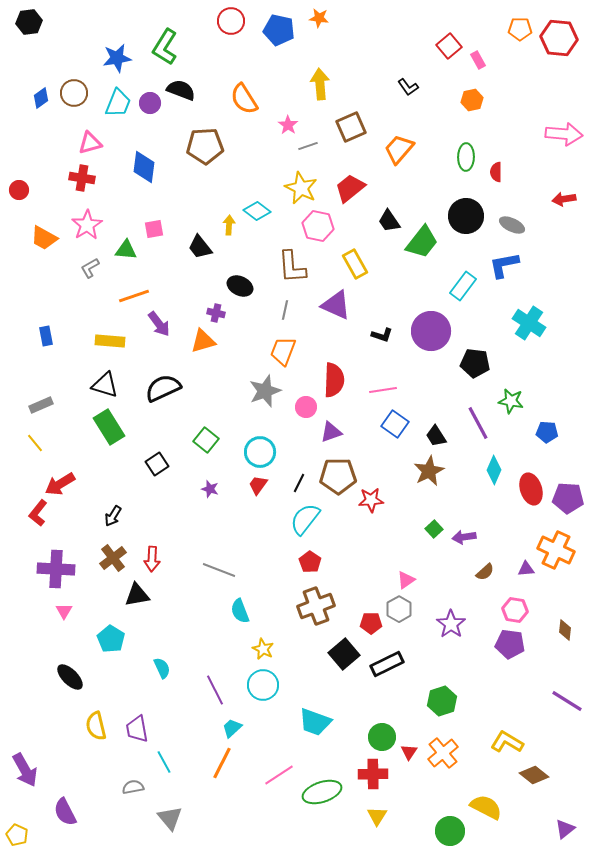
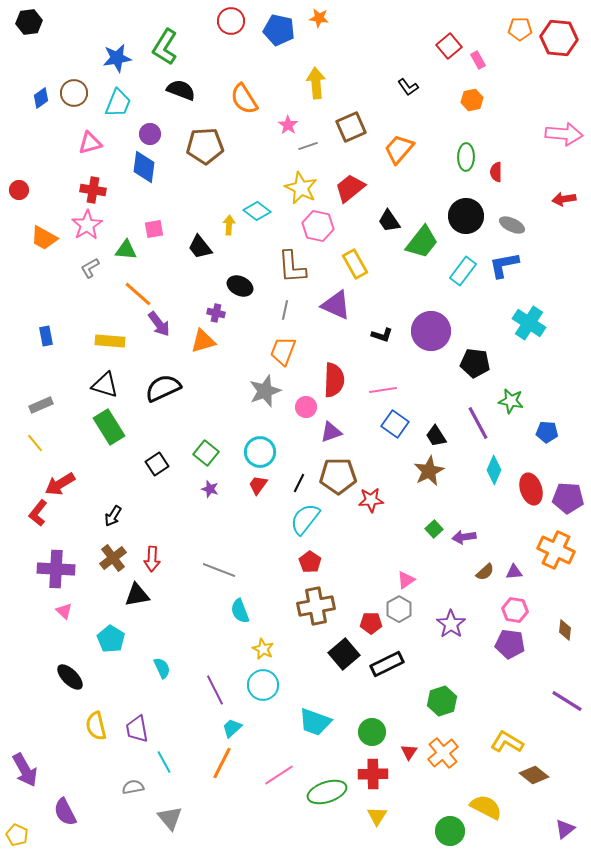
yellow arrow at (320, 84): moved 4 px left, 1 px up
purple circle at (150, 103): moved 31 px down
red cross at (82, 178): moved 11 px right, 12 px down
cyan rectangle at (463, 286): moved 15 px up
orange line at (134, 296): moved 4 px right, 2 px up; rotated 60 degrees clockwise
green square at (206, 440): moved 13 px down
purple triangle at (526, 569): moved 12 px left, 3 px down
brown cross at (316, 606): rotated 9 degrees clockwise
pink triangle at (64, 611): rotated 18 degrees counterclockwise
green circle at (382, 737): moved 10 px left, 5 px up
green ellipse at (322, 792): moved 5 px right
